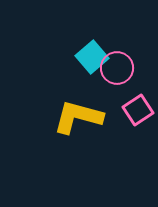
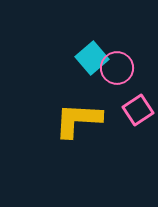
cyan square: moved 1 px down
yellow L-shape: moved 3 px down; rotated 12 degrees counterclockwise
